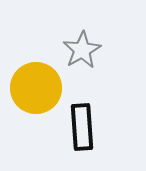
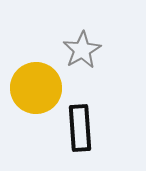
black rectangle: moved 2 px left, 1 px down
